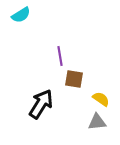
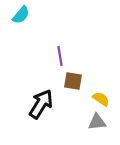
cyan semicircle: rotated 18 degrees counterclockwise
brown square: moved 1 px left, 2 px down
